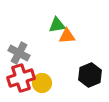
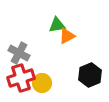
orange triangle: rotated 24 degrees counterclockwise
